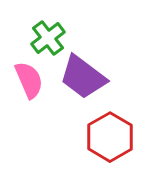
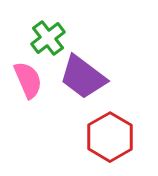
pink semicircle: moved 1 px left
